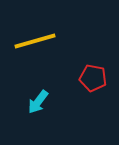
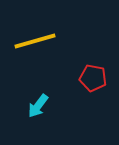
cyan arrow: moved 4 px down
